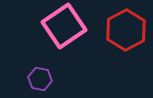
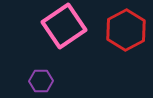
purple hexagon: moved 1 px right, 2 px down; rotated 10 degrees counterclockwise
